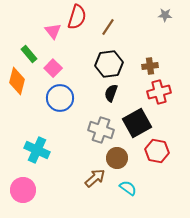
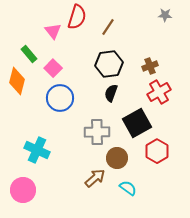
brown cross: rotated 14 degrees counterclockwise
red cross: rotated 15 degrees counterclockwise
gray cross: moved 4 px left, 2 px down; rotated 20 degrees counterclockwise
red hexagon: rotated 20 degrees clockwise
